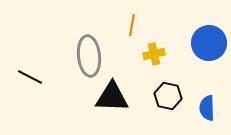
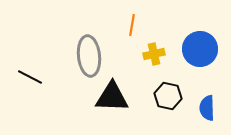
blue circle: moved 9 px left, 6 px down
